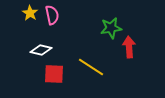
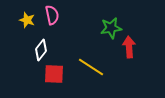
yellow star: moved 3 px left, 7 px down; rotated 14 degrees counterclockwise
white diamond: rotated 65 degrees counterclockwise
